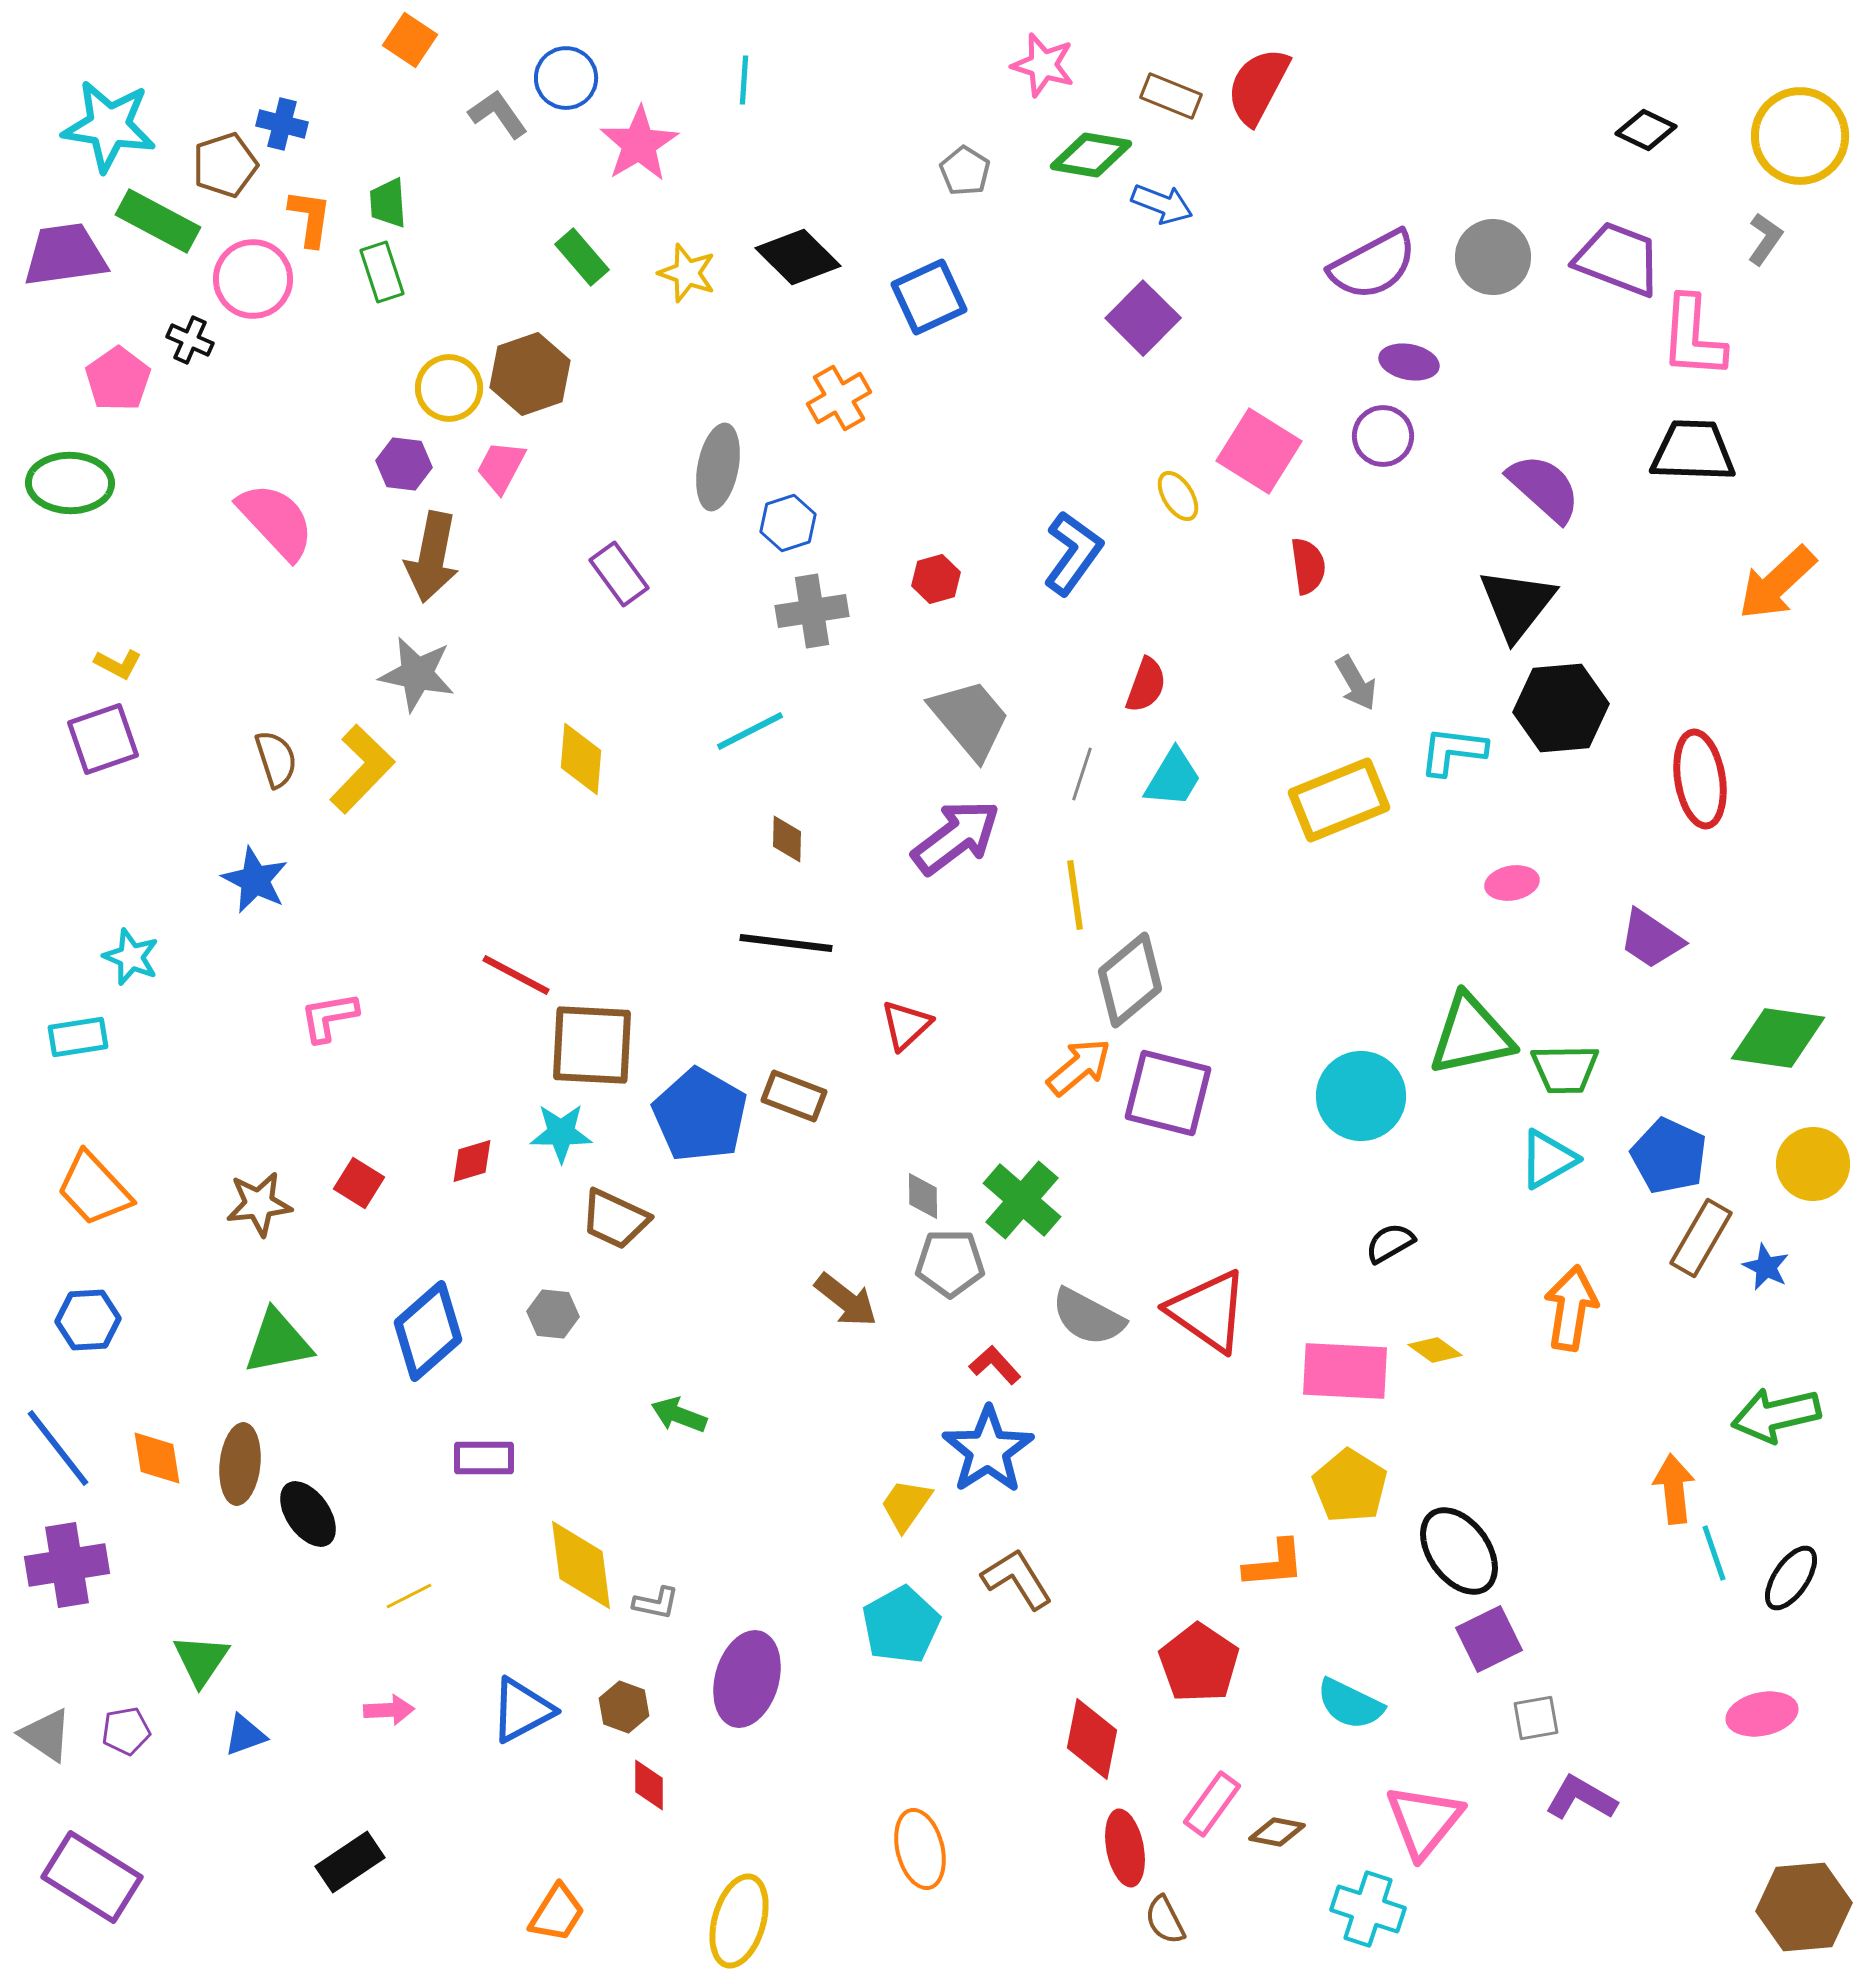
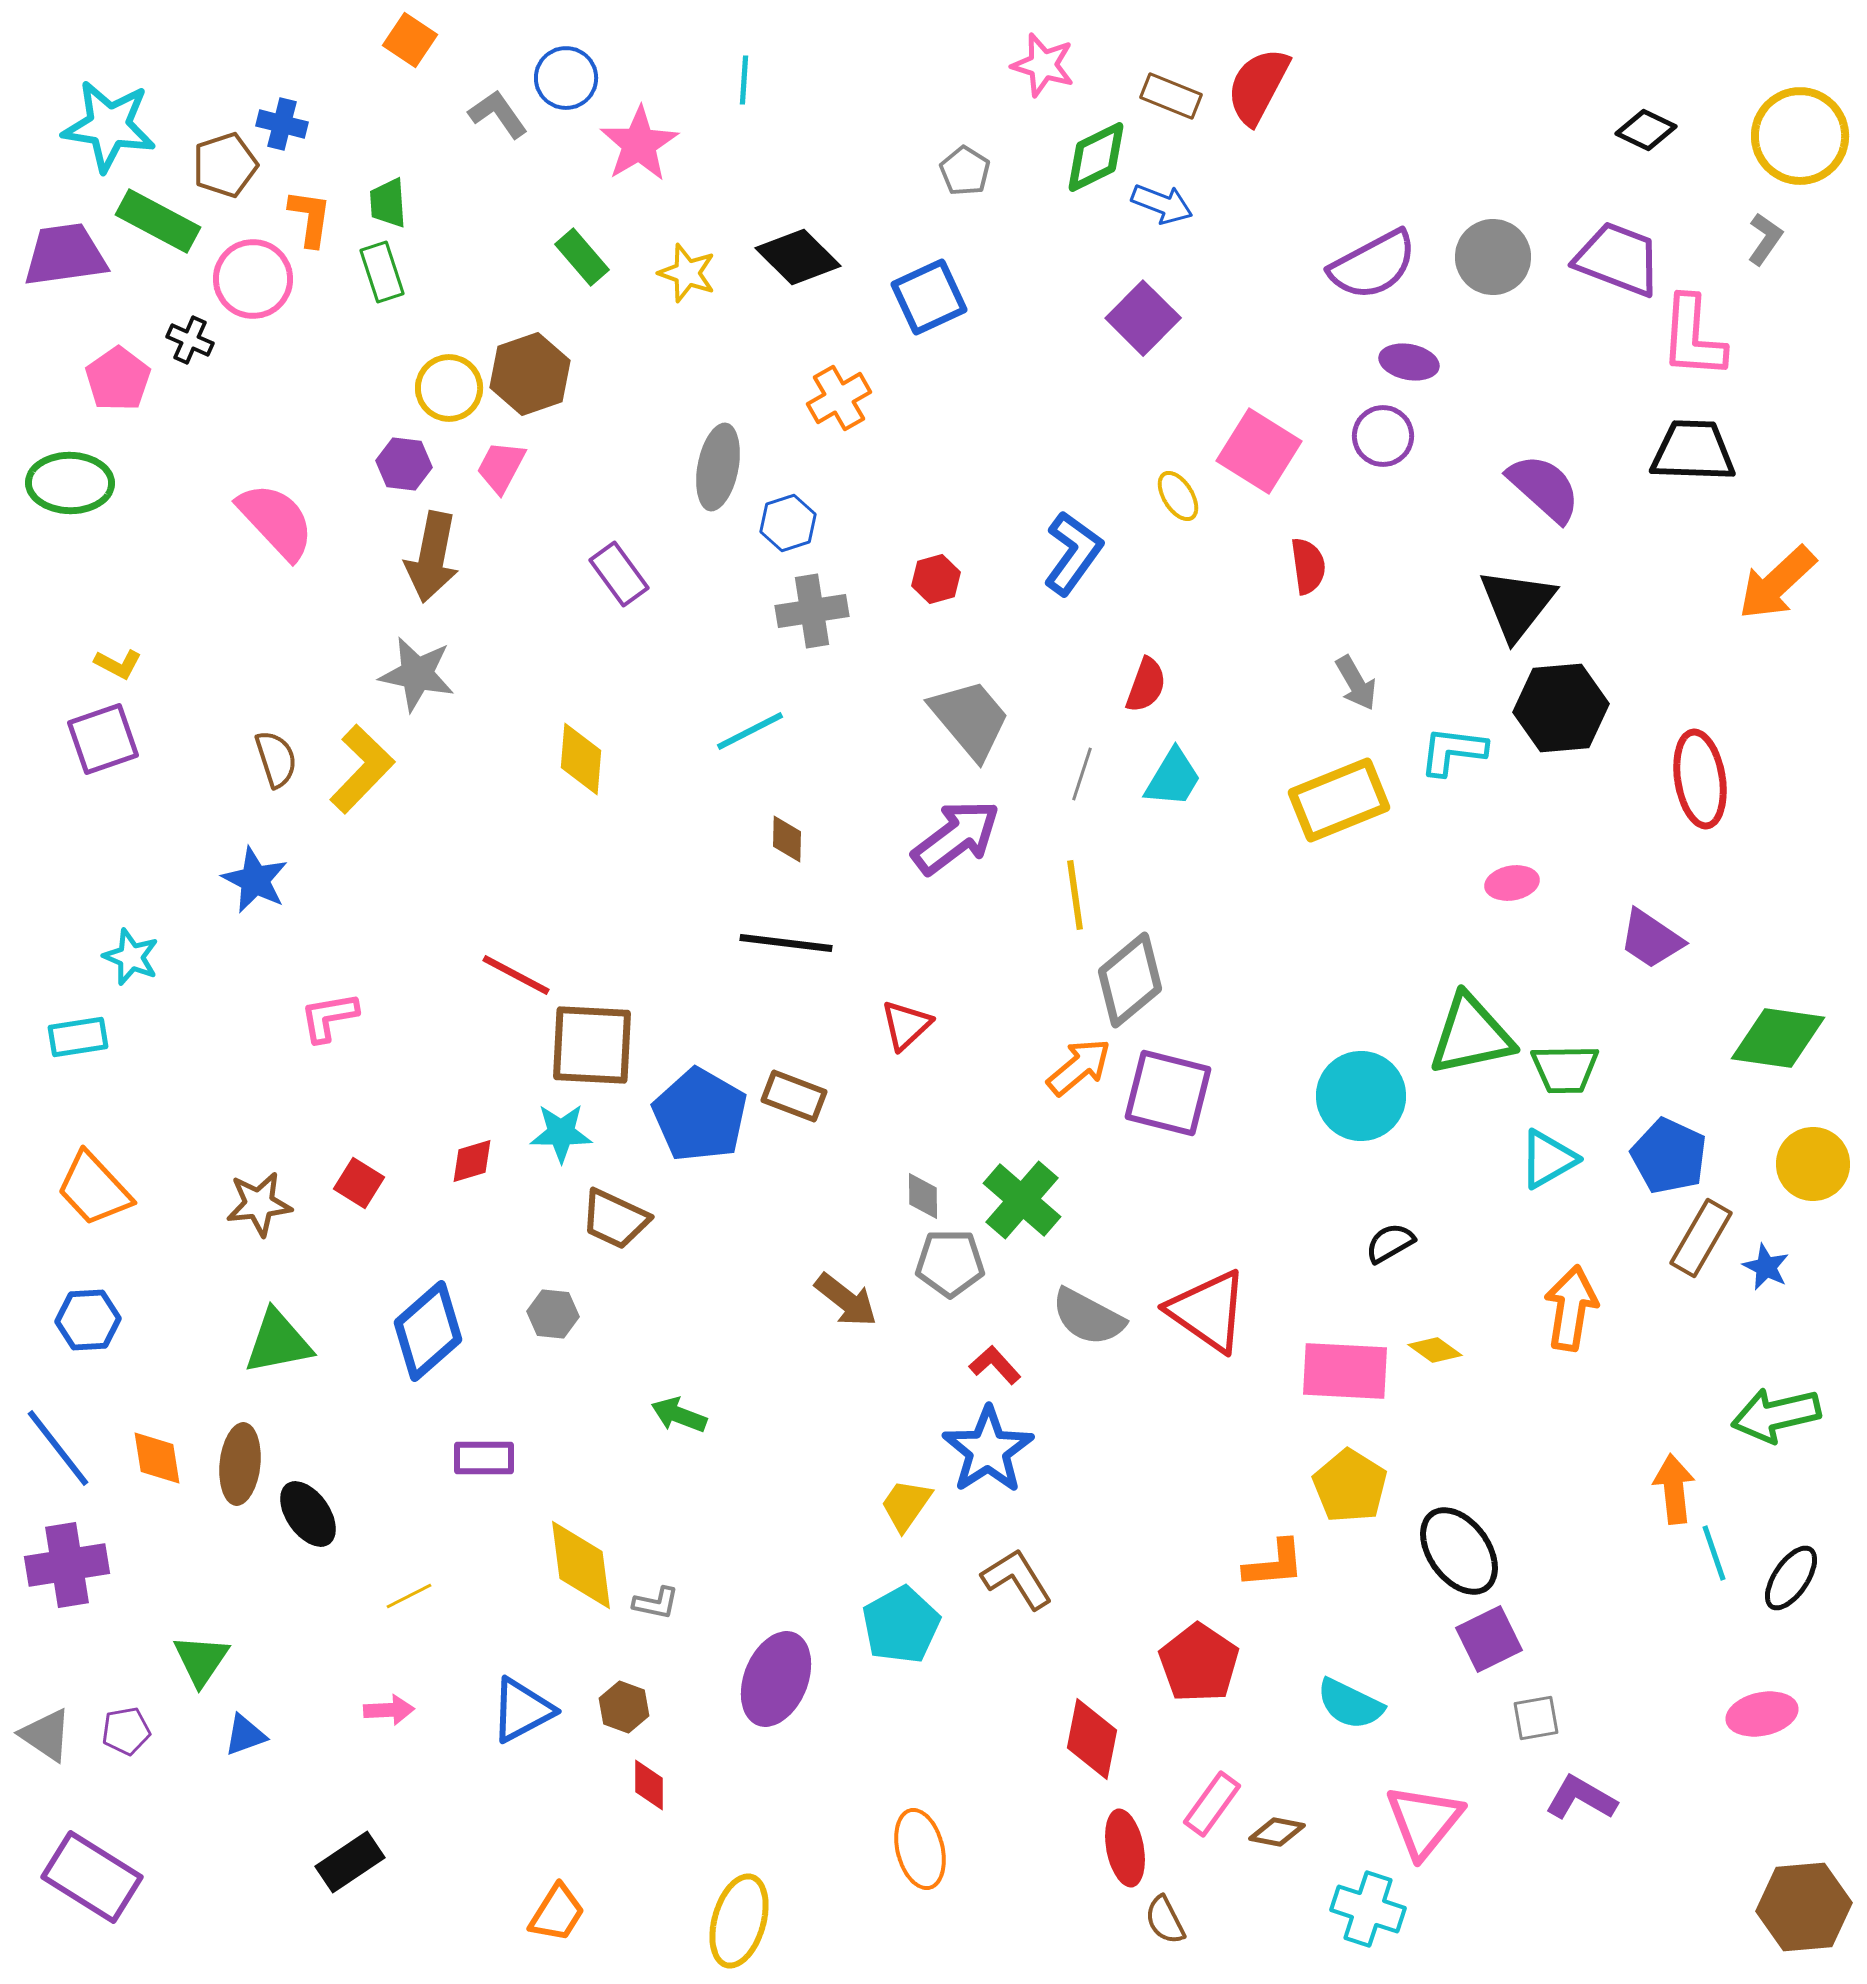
green diamond at (1091, 155): moved 5 px right, 2 px down; rotated 36 degrees counterclockwise
purple ellipse at (747, 1679): moved 29 px right; rotated 6 degrees clockwise
